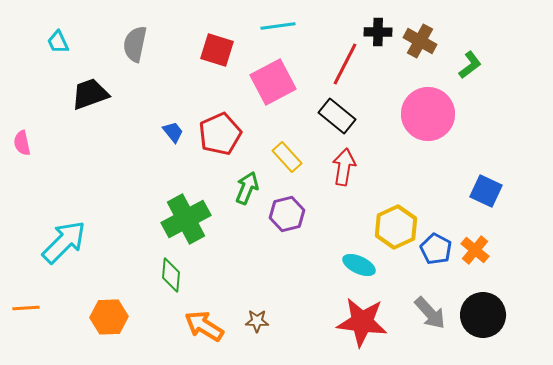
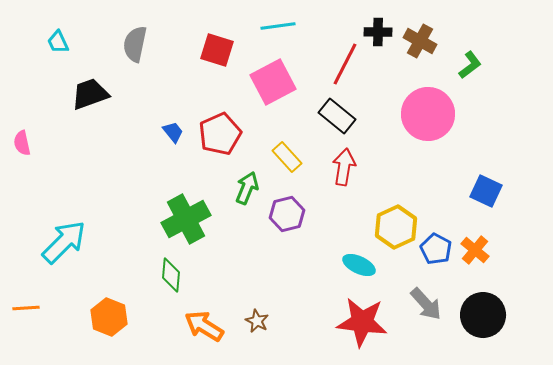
gray arrow: moved 4 px left, 9 px up
orange hexagon: rotated 24 degrees clockwise
brown star: rotated 25 degrees clockwise
